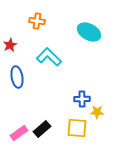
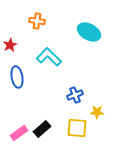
blue cross: moved 7 px left, 4 px up; rotated 21 degrees counterclockwise
